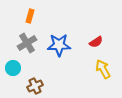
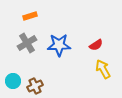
orange rectangle: rotated 56 degrees clockwise
red semicircle: moved 3 px down
cyan circle: moved 13 px down
